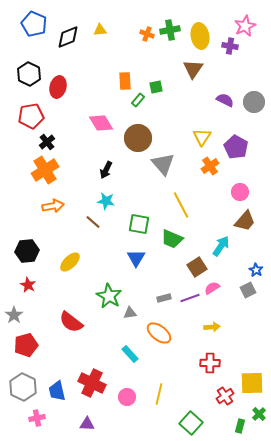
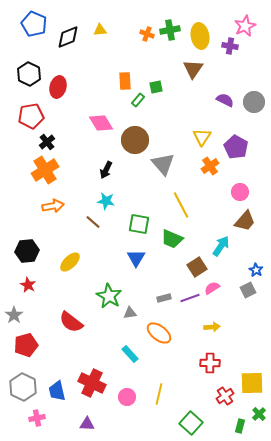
brown circle at (138, 138): moved 3 px left, 2 px down
